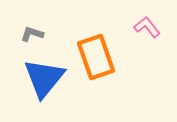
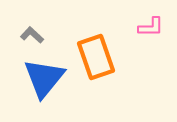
pink L-shape: moved 4 px right; rotated 128 degrees clockwise
gray L-shape: moved 1 px down; rotated 25 degrees clockwise
